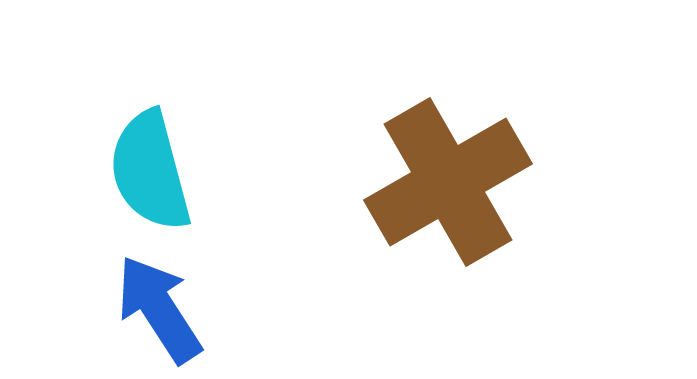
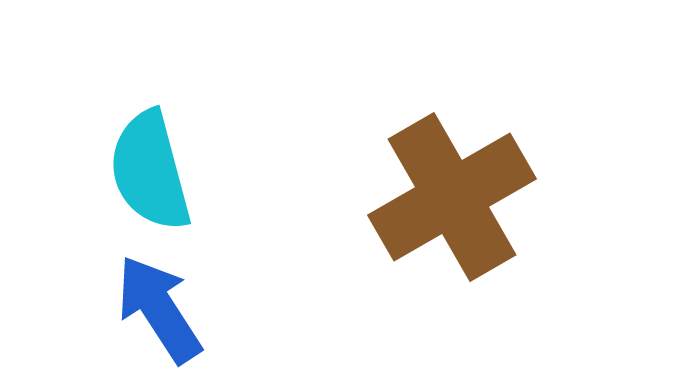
brown cross: moved 4 px right, 15 px down
